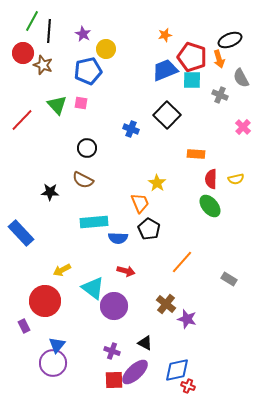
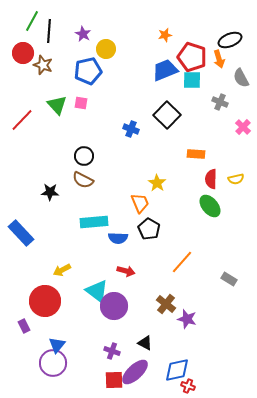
gray cross at (220, 95): moved 7 px down
black circle at (87, 148): moved 3 px left, 8 px down
cyan triangle at (93, 288): moved 4 px right, 3 px down
